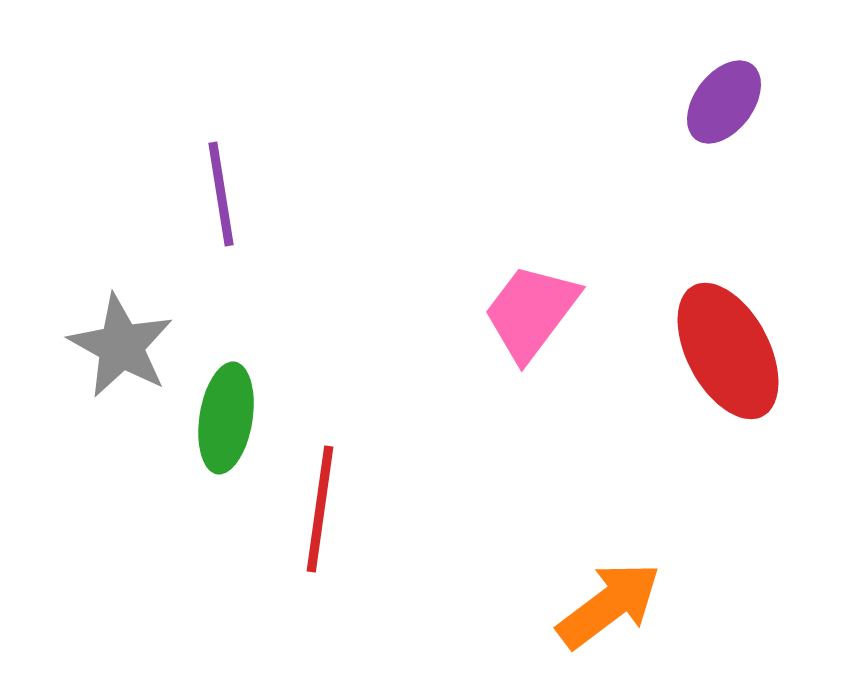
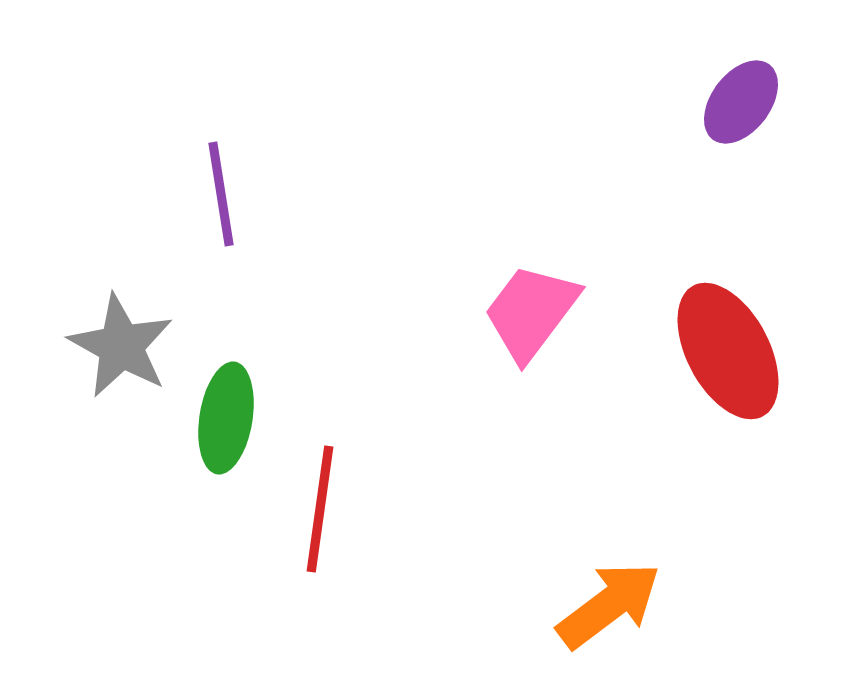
purple ellipse: moved 17 px right
